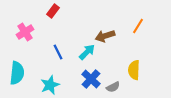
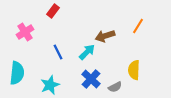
gray semicircle: moved 2 px right
